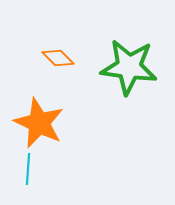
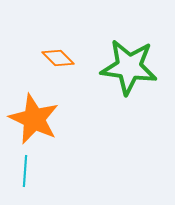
orange star: moved 5 px left, 4 px up
cyan line: moved 3 px left, 2 px down
